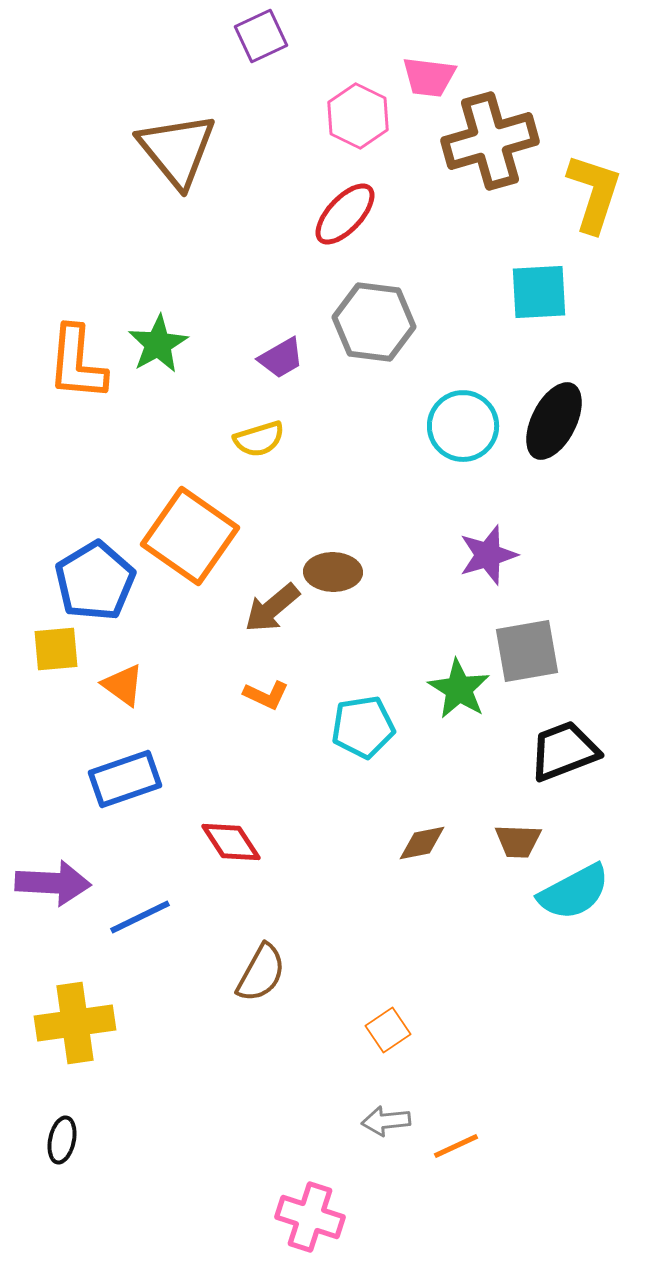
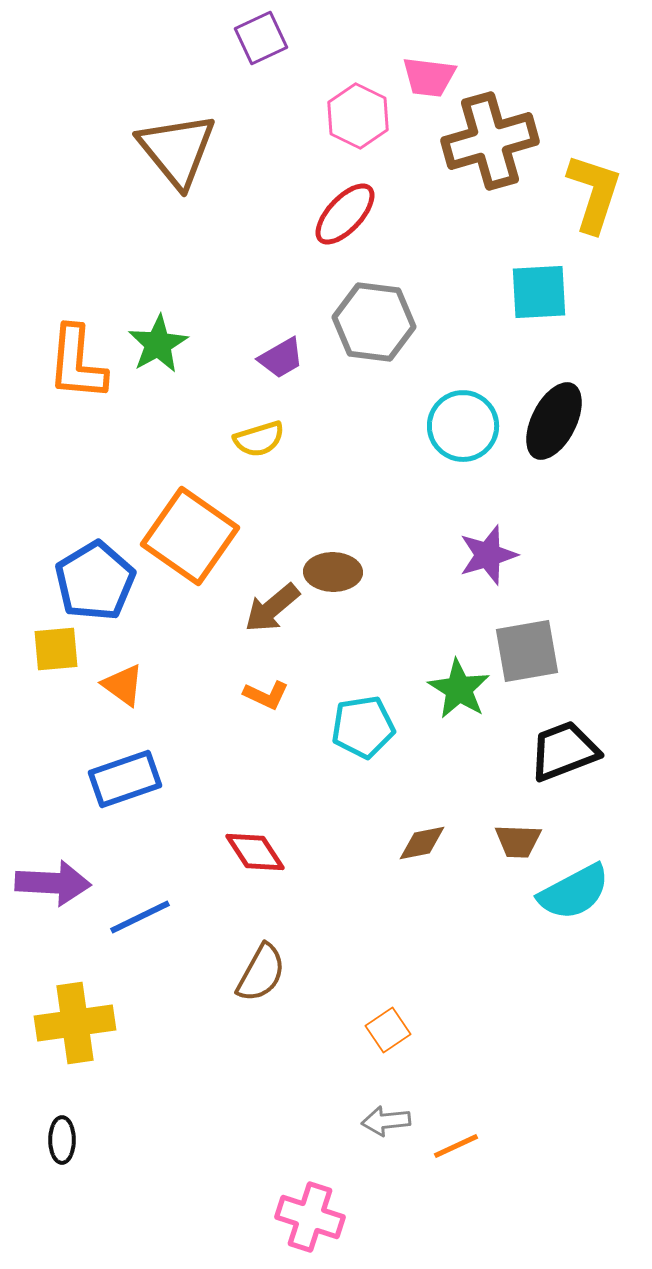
purple square at (261, 36): moved 2 px down
red diamond at (231, 842): moved 24 px right, 10 px down
black ellipse at (62, 1140): rotated 12 degrees counterclockwise
